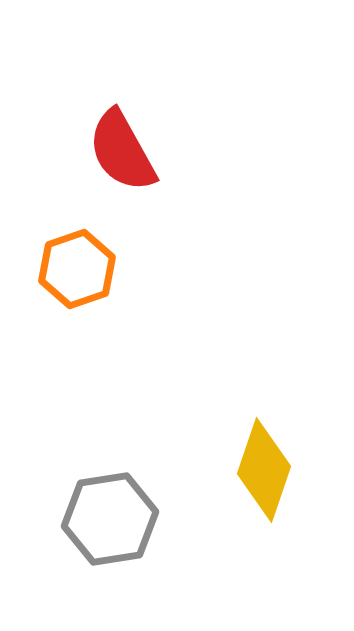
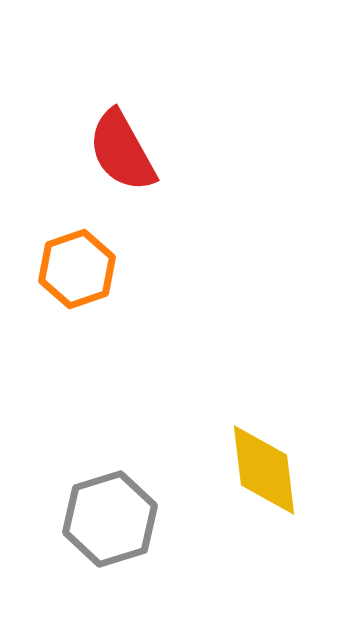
yellow diamond: rotated 26 degrees counterclockwise
gray hexagon: rotated 8 degrees counterclockwise
